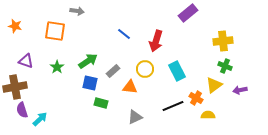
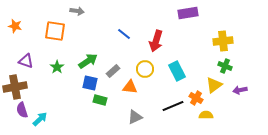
purple rectangle: rotated 30 degrees clockwise
green rectangle: moved 1 px left, 3 px up
yellow semicircle: moved 2 px left
